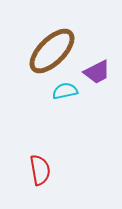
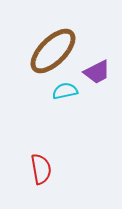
brown ellipse: moved 1 px right
red semicircle: moved 1 px right, 1 px up
